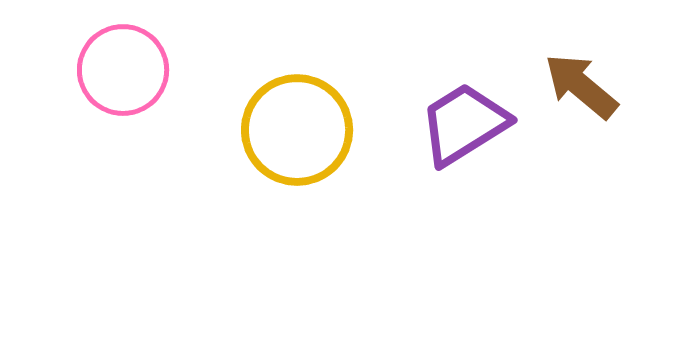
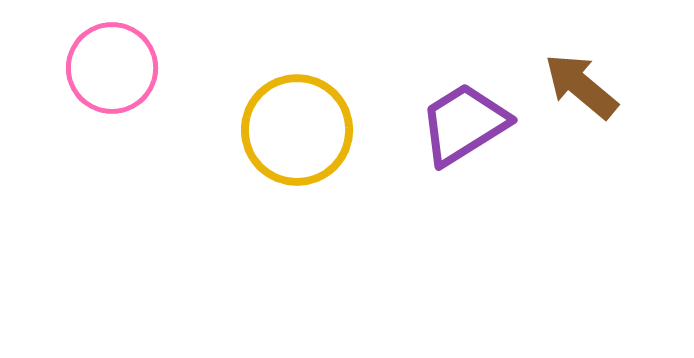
pink circle: moved 11 px left, 2 px up
